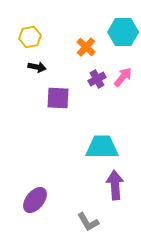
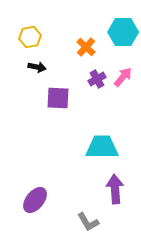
purple arrow: moved 4 px down
